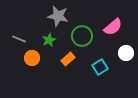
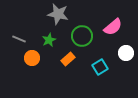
gray star: moved 2 px up
